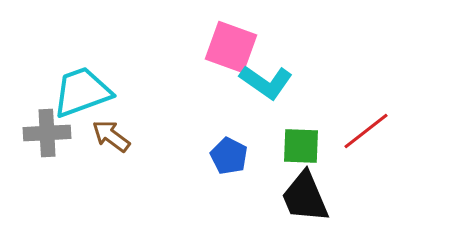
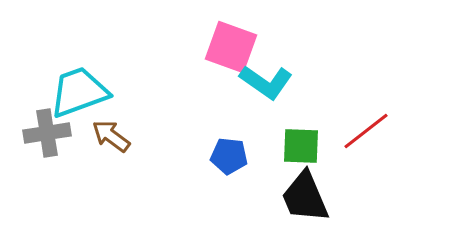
cyan trapezoid: moved 3 px left
gray cross: rotated 6 degrees counterclockwise
blue pentagon: rotated 21 degrees counterclockwise
